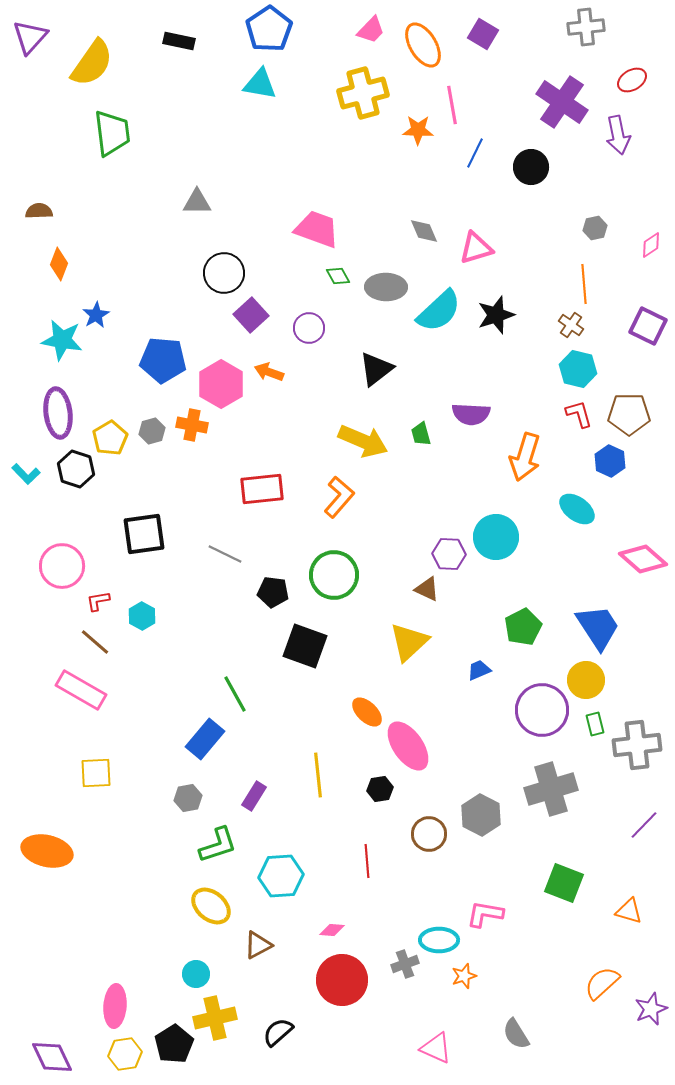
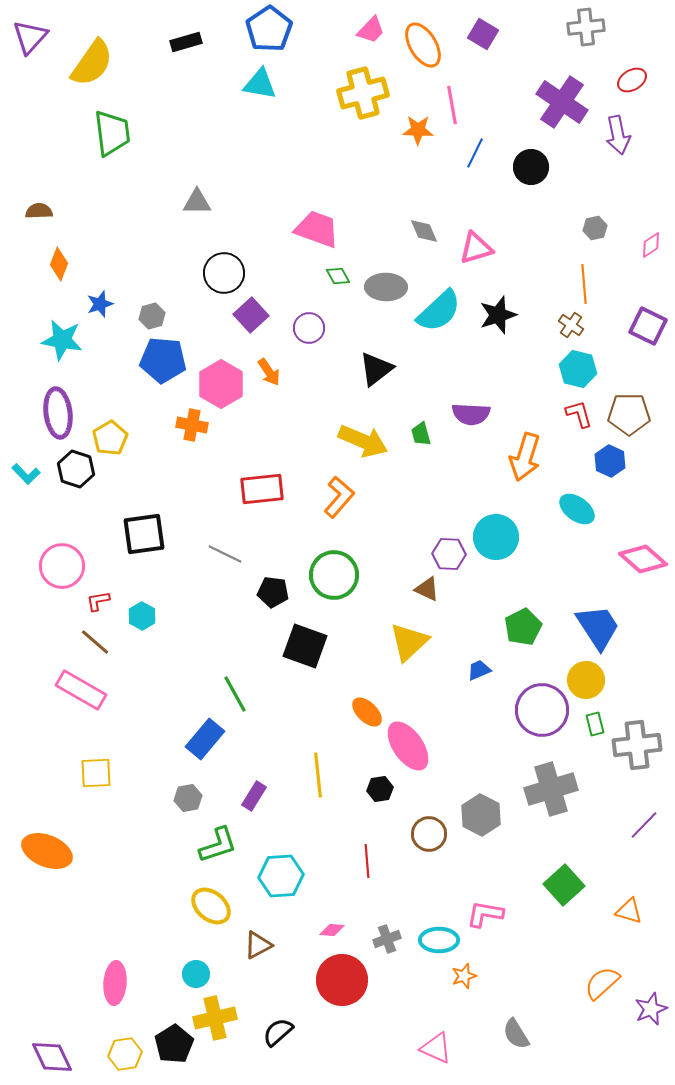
black rectangle at (179, 41): moved 7 px right, 1 px down; rotated 28 degrees counterclockwise
blue star at (96, 315): moved 4 px right, 11 px up; rotated 12 degrees clockwise
black star at (496, 315): moved 2 px right
orange arrow at (269, 372): rotated 144 degrees counterclockwise
gray hexagon at (152, 431): moved 115 px up
orange ellipse at (47, 851): rotated 9 degrees clockwise
green square at (564, 883): moved 2 px down; rotated 27 degrees clockwise
gray cross at (405, 964): moved 18 px left, 25 px up
pink ellipse at (115, 1006): moved 23 px up
